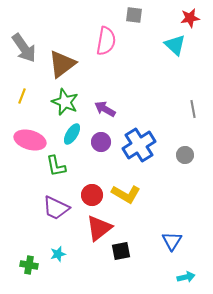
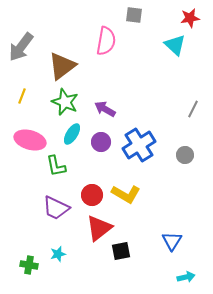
gray arrow: moved 3 px left, 1 px up; rotated 72 degrees clockwise
brown triangle: moved 2 px down
gray line: rotated 36 degrees clockwise
